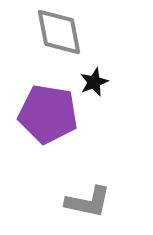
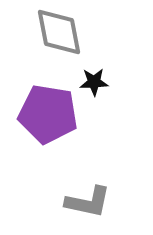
black star: rotated 20 degrees clockwise
